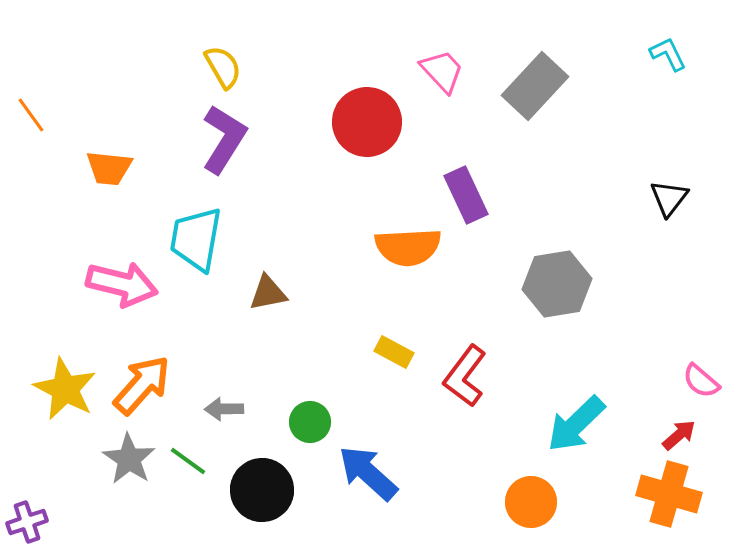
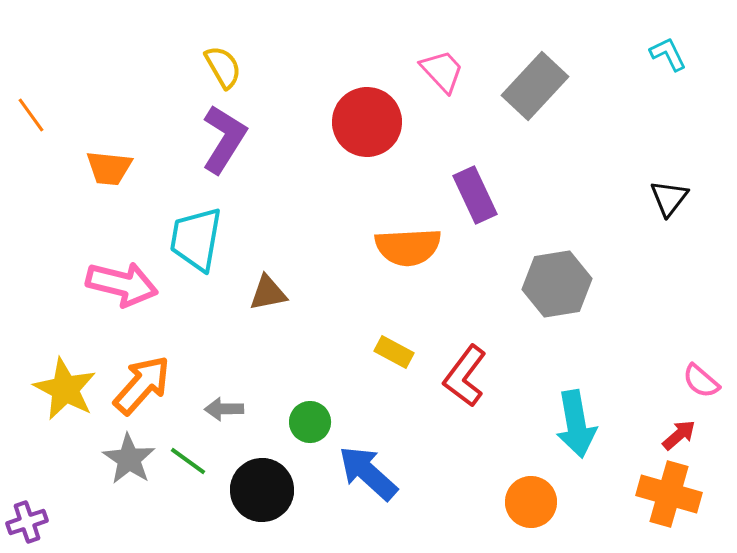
purple rectangle: moved 9 px right
cyan arrow: rotated 56 degrees counterclockwise
